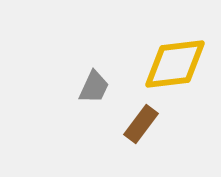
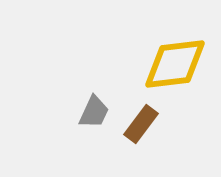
gray trapezoid: moved 25 px down
